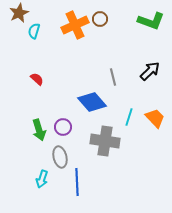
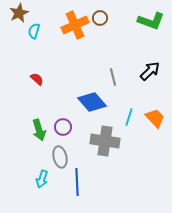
brown circle: moved 1 px up
